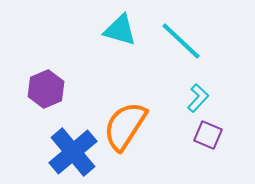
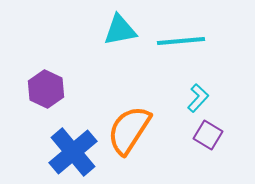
cyan triangle: rotated 27 degrees counterclockwise
cyan line: rotated 48 degrees counterclockwise
purple hexagon: rotated 12 degrees counterclockwise
orange semicircle: moved 4 px right, 4 px down
purple square: rotated 8 degrees clockwise
